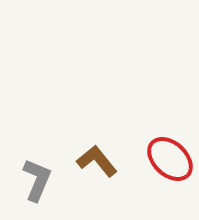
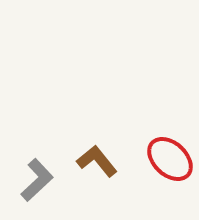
gray L-shape: rotated 24 degrees clockwise
